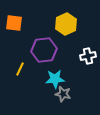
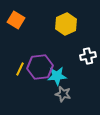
orange square: moved 2 px right, 3 px up; rotated 24 degrees clockwise
purple hexagon: moved 4 px left, 17 px down
cyan star: moved 2 px right, 3 px up
